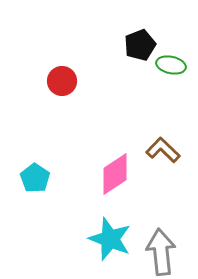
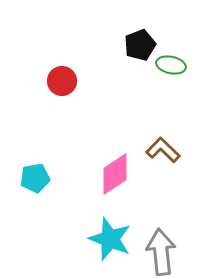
cyan pentagon: rotated 28 degrees clockwise
